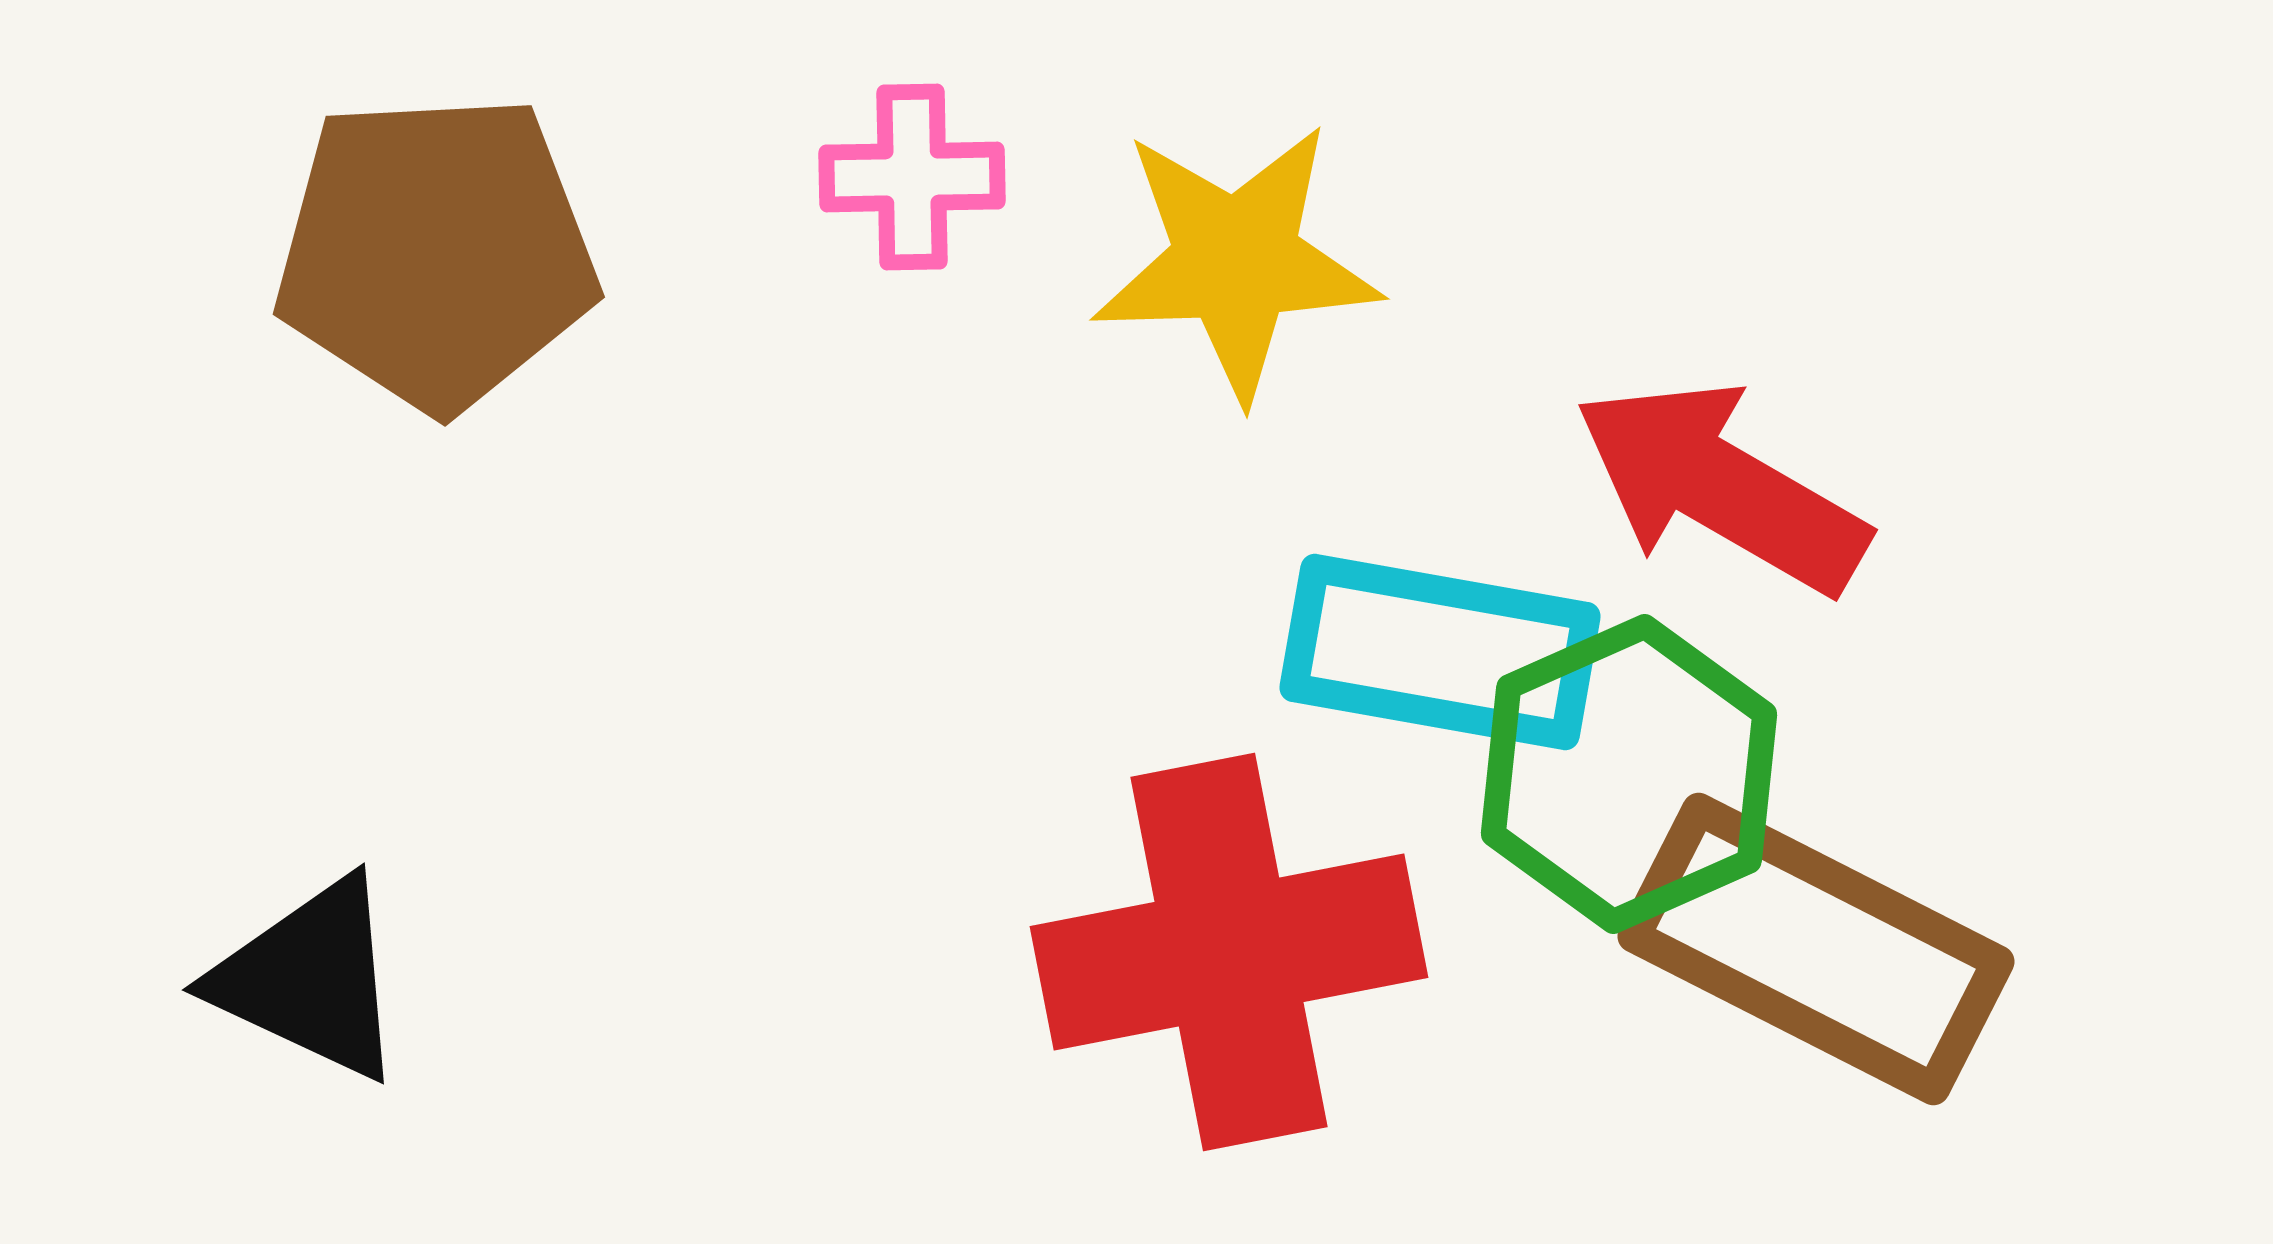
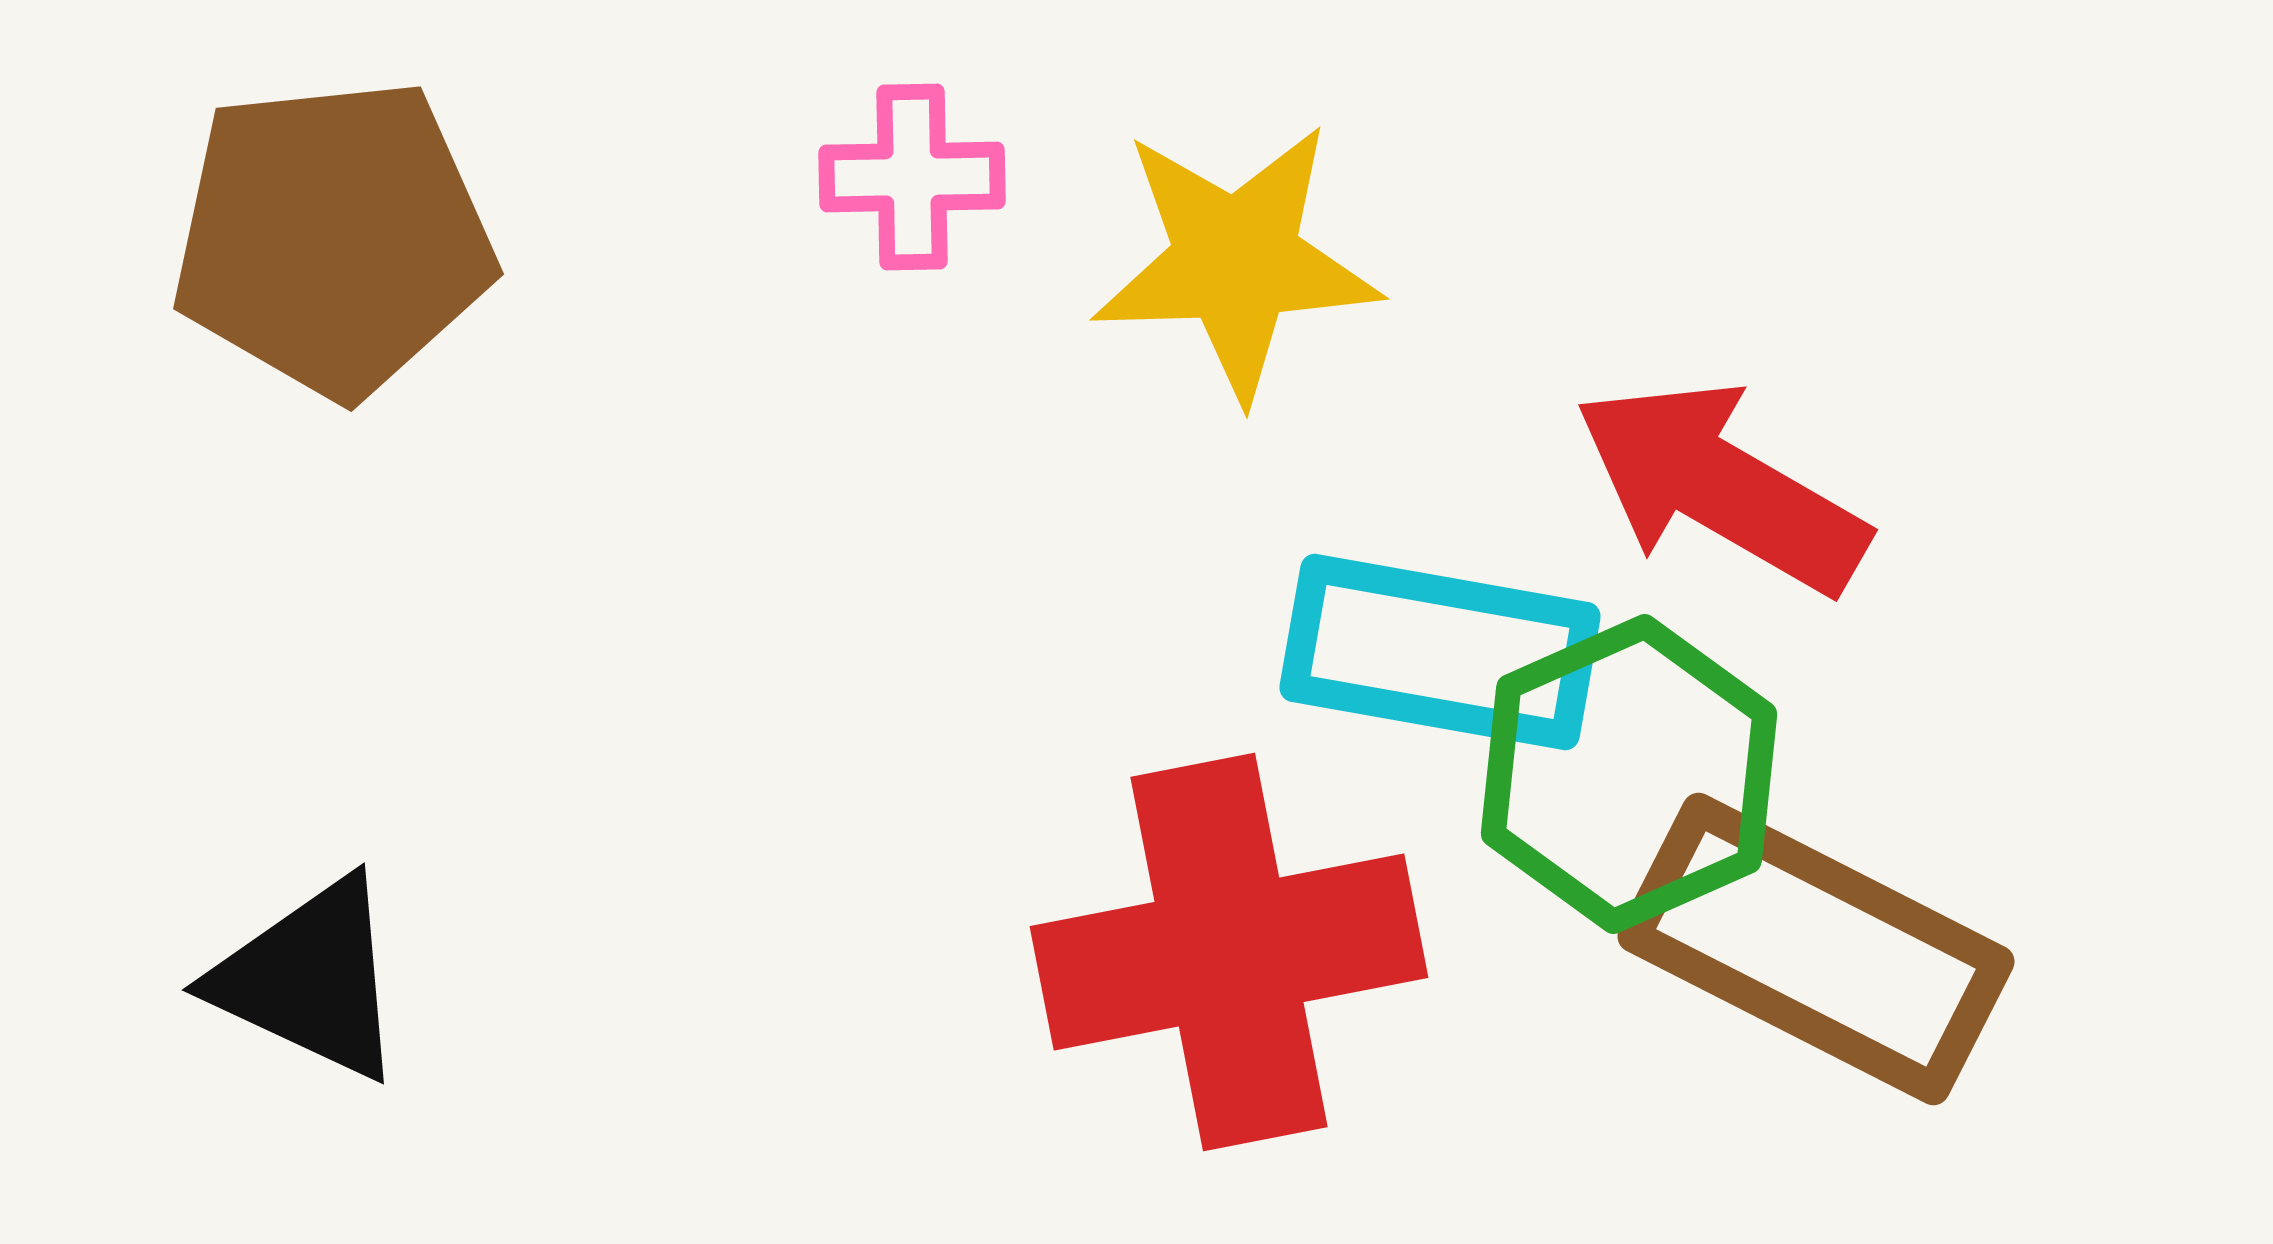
brown pentagon: moved 103 px left, 14 px up; rotated 3 degrees counterclockwise
